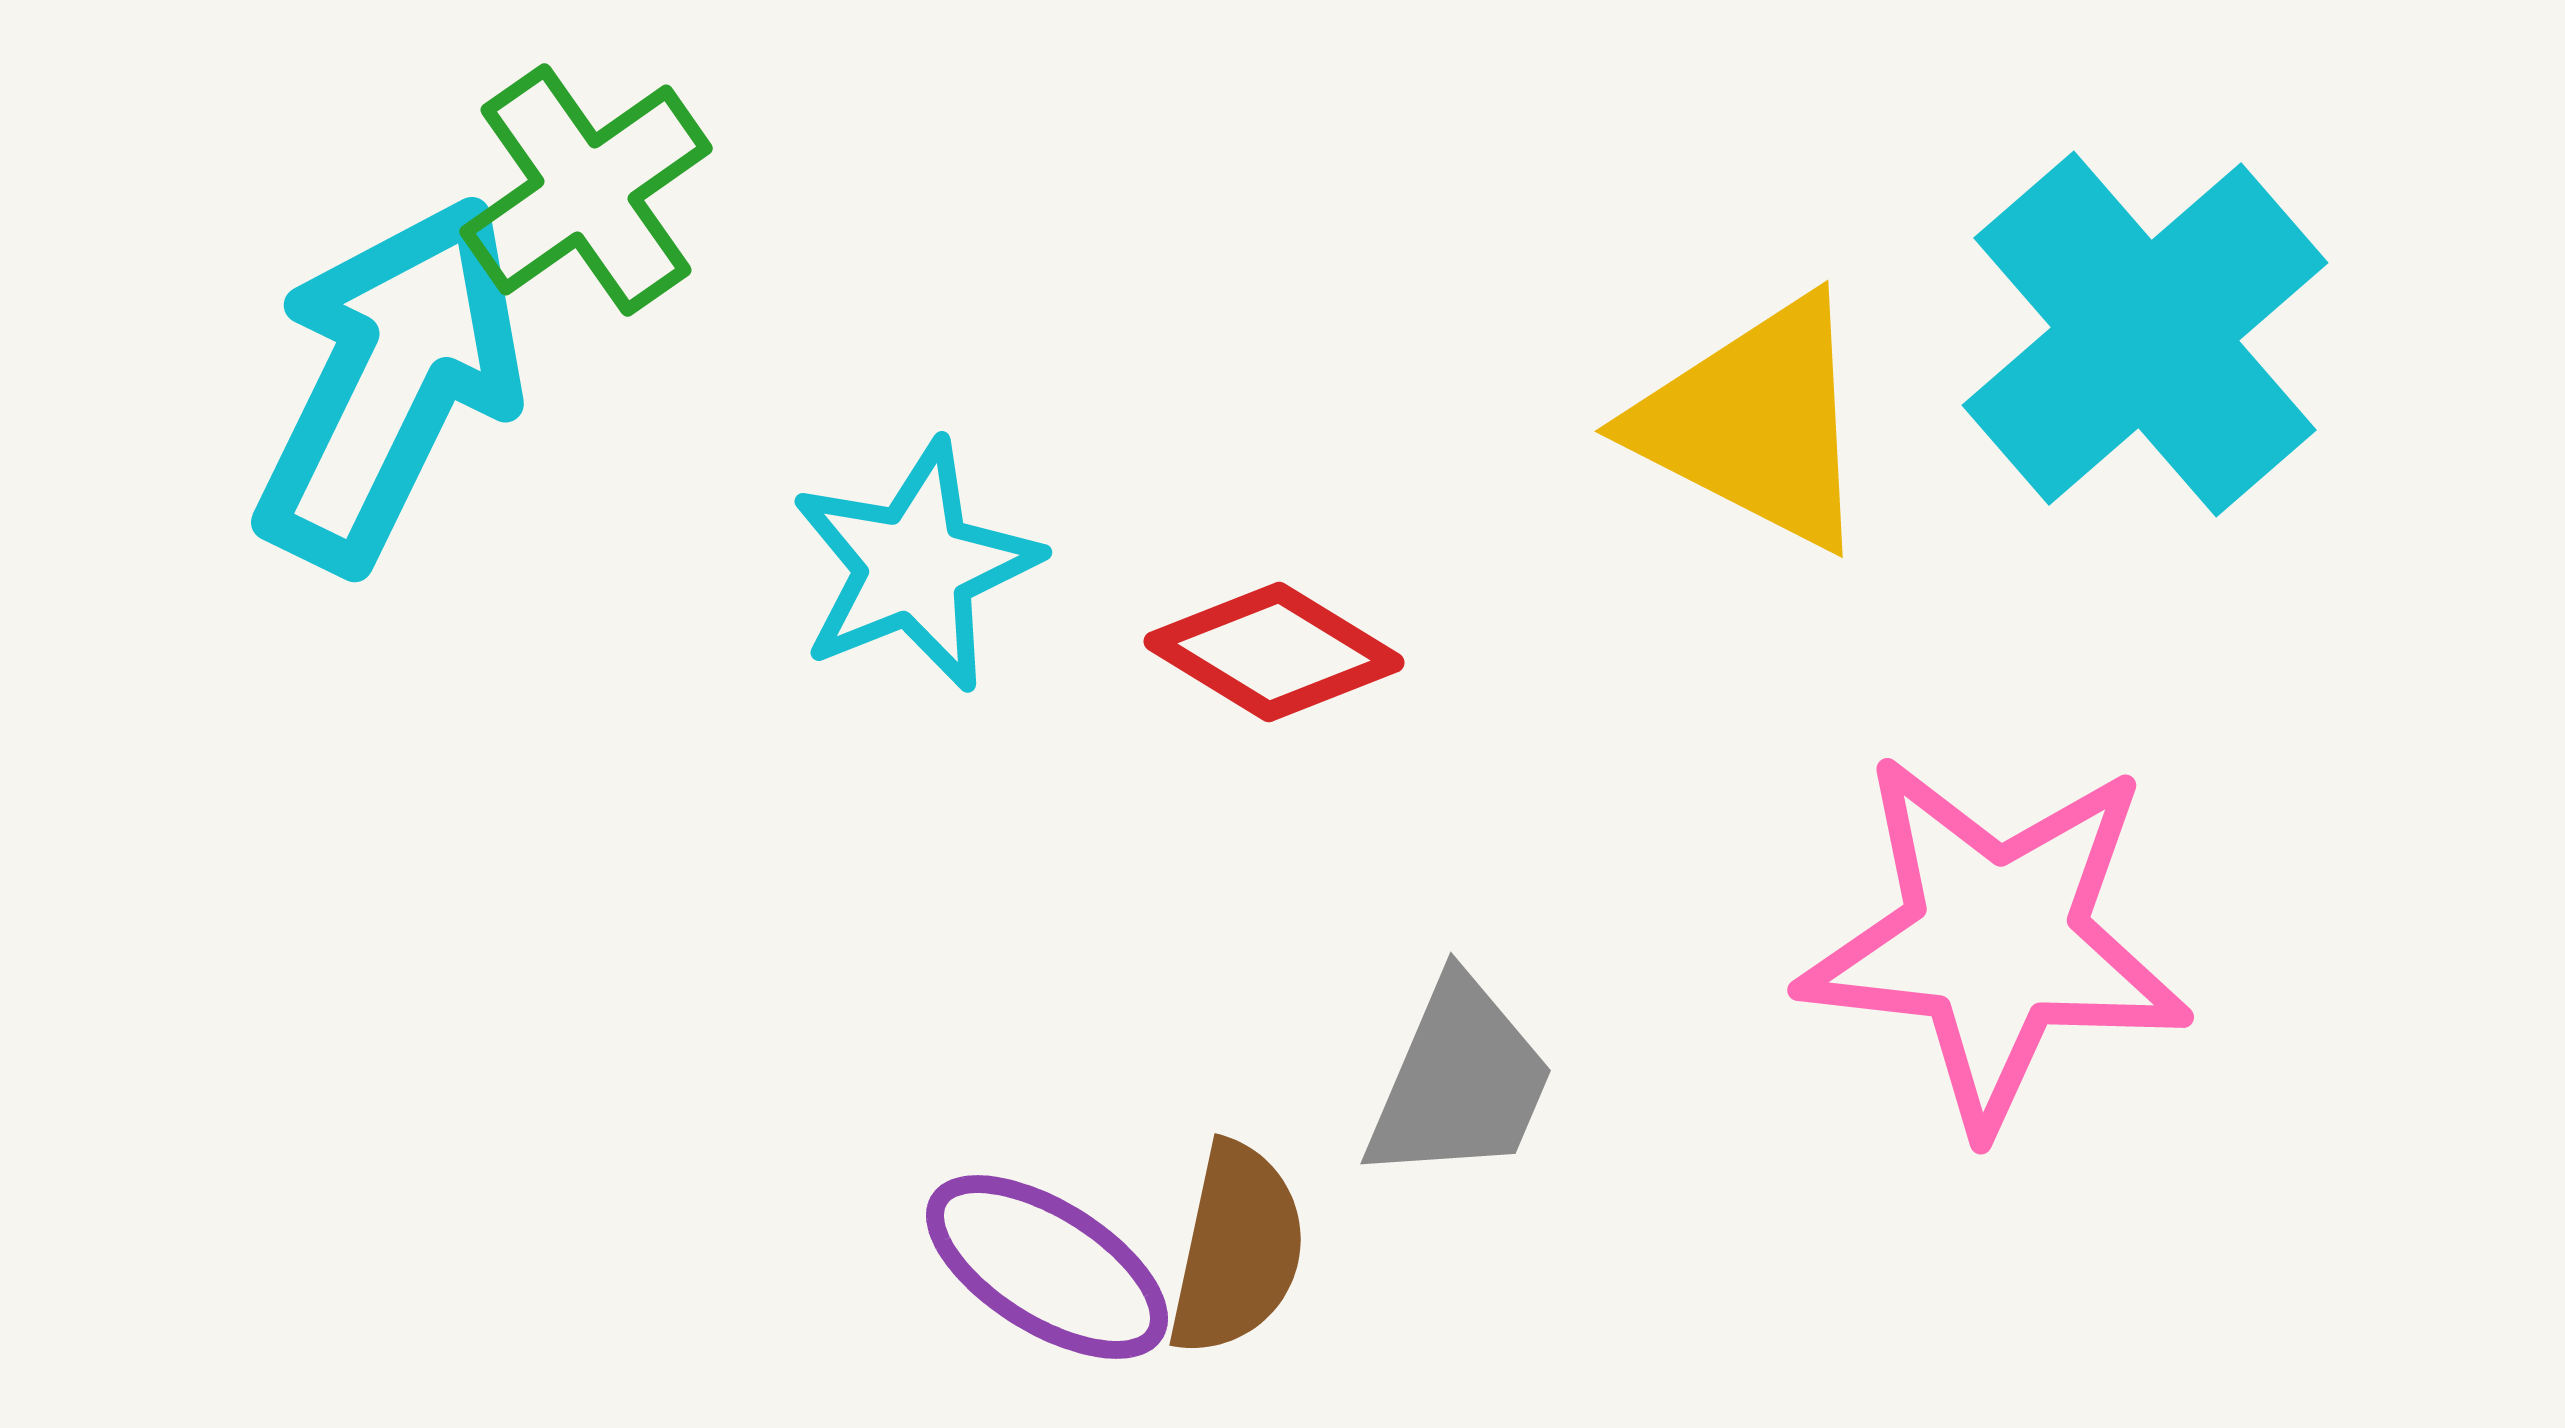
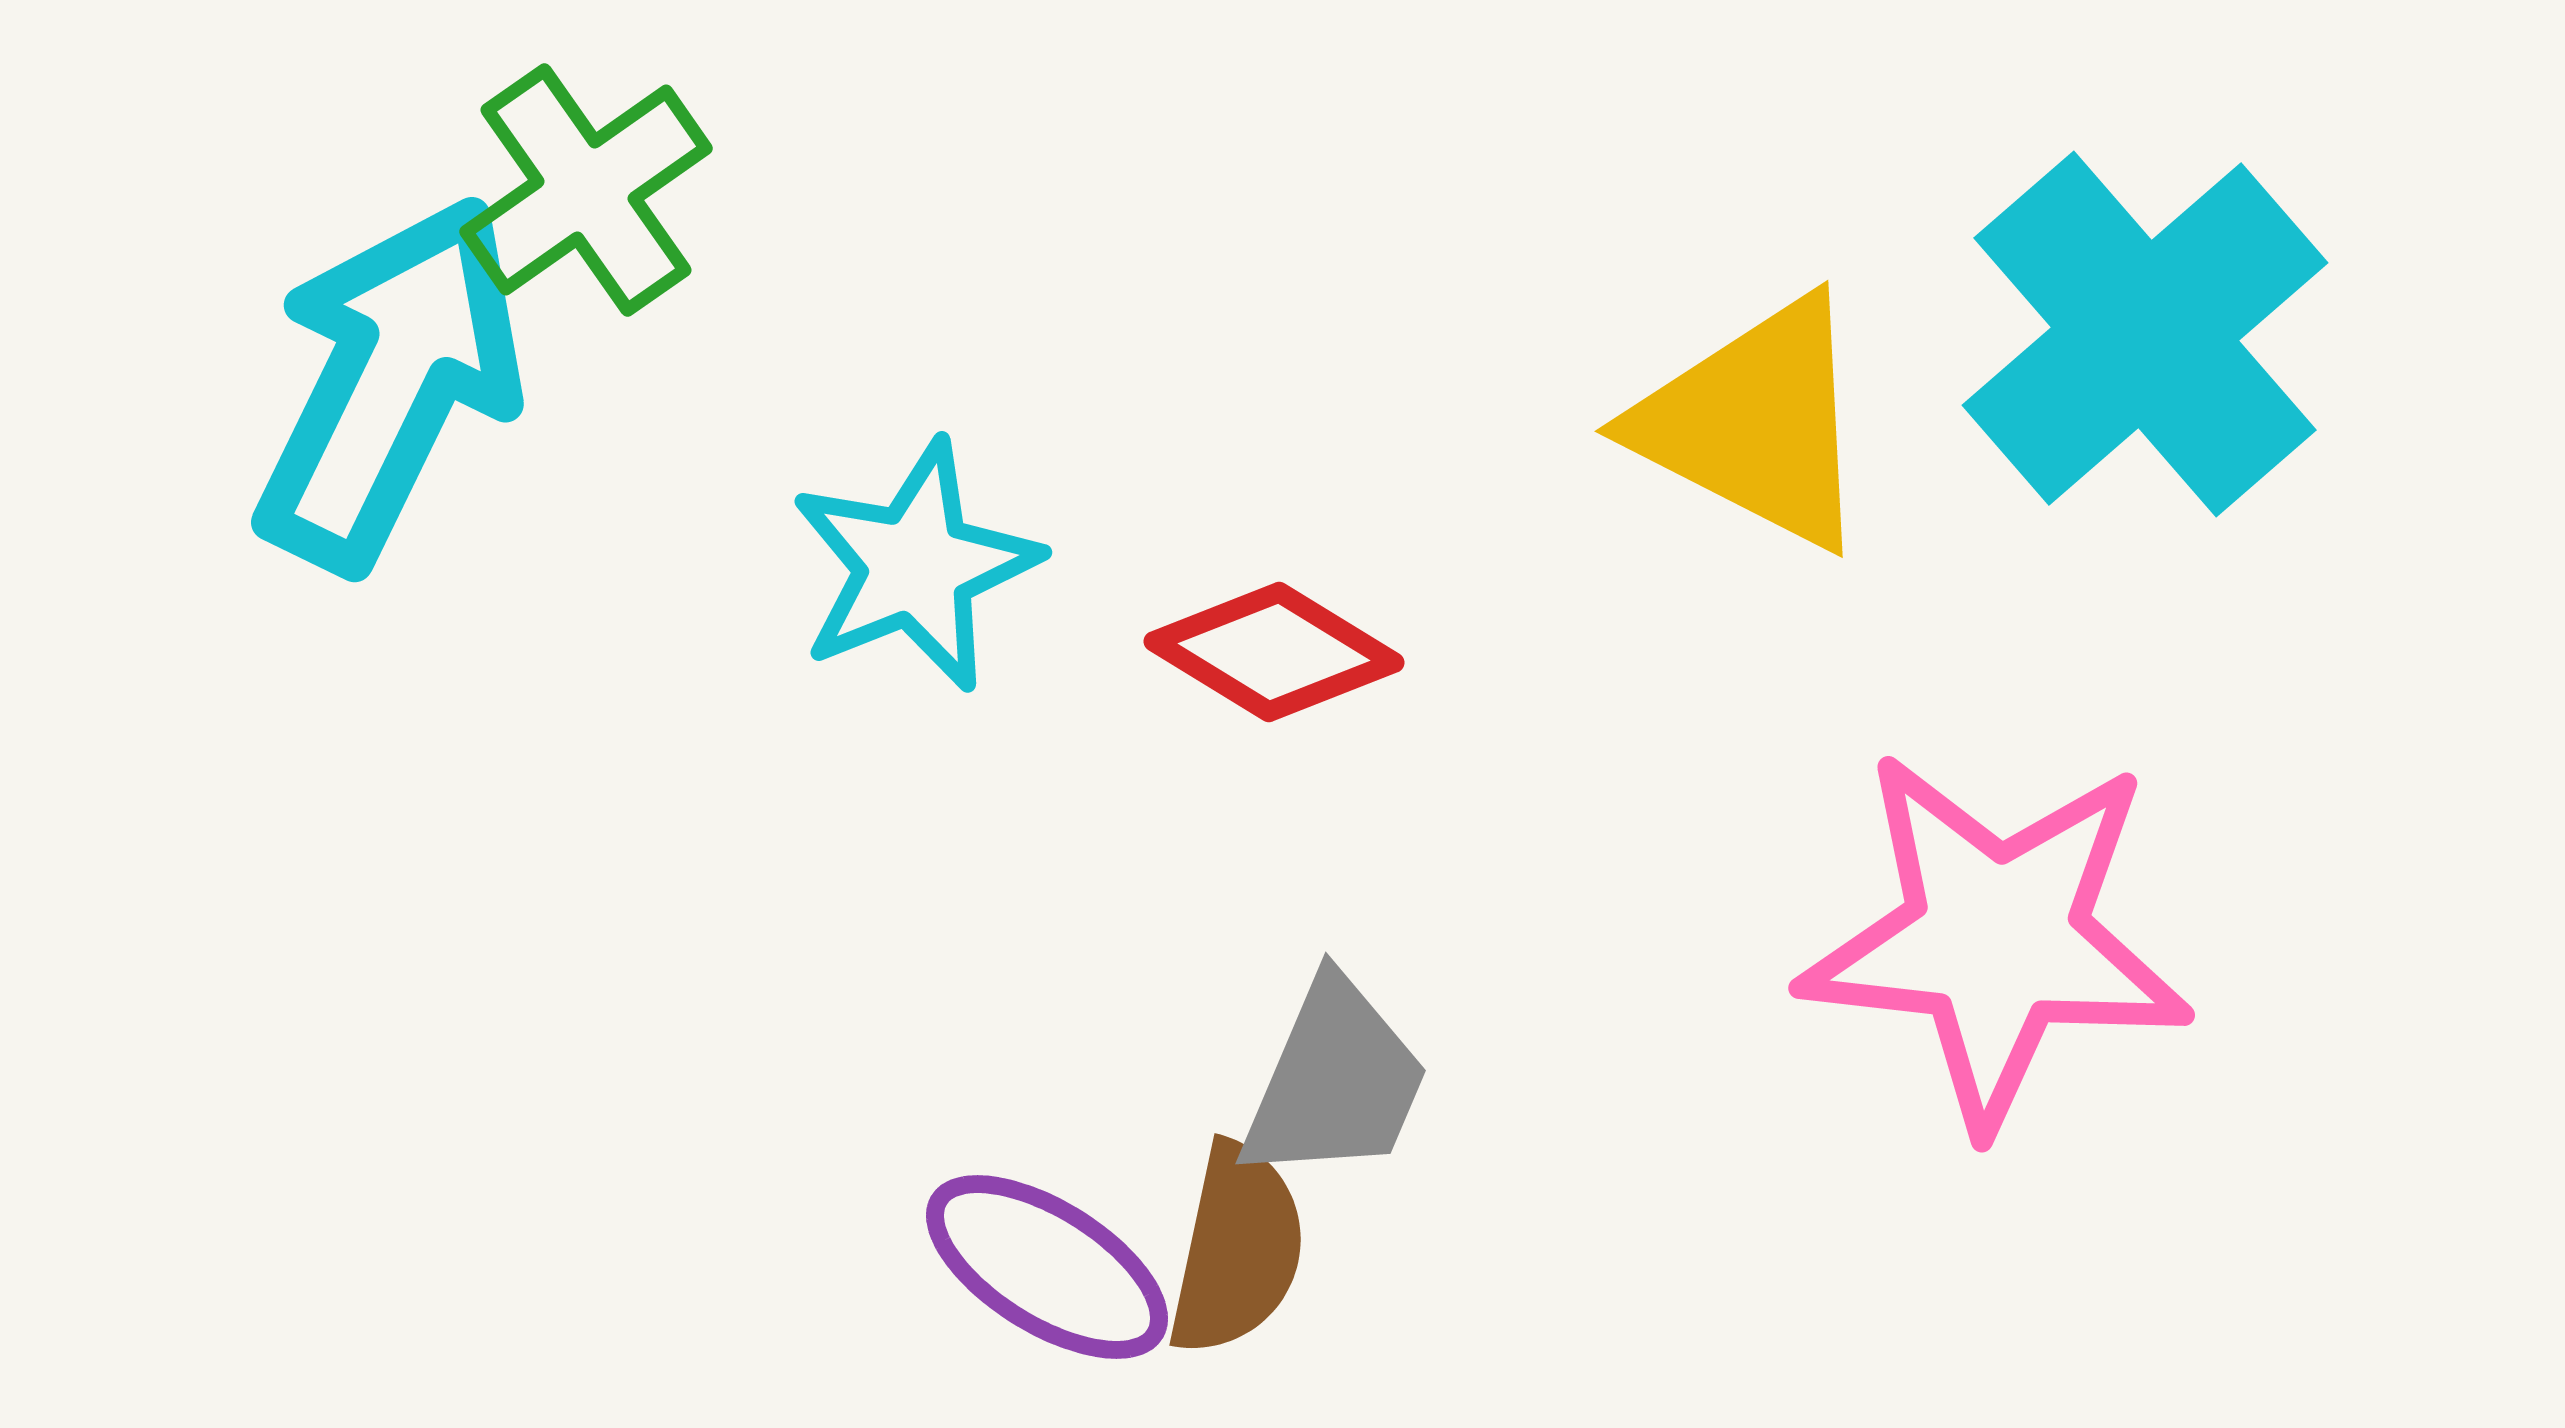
pink star: moved 1 px right, 2 px up
gray trapezoid: moved 125 px left
